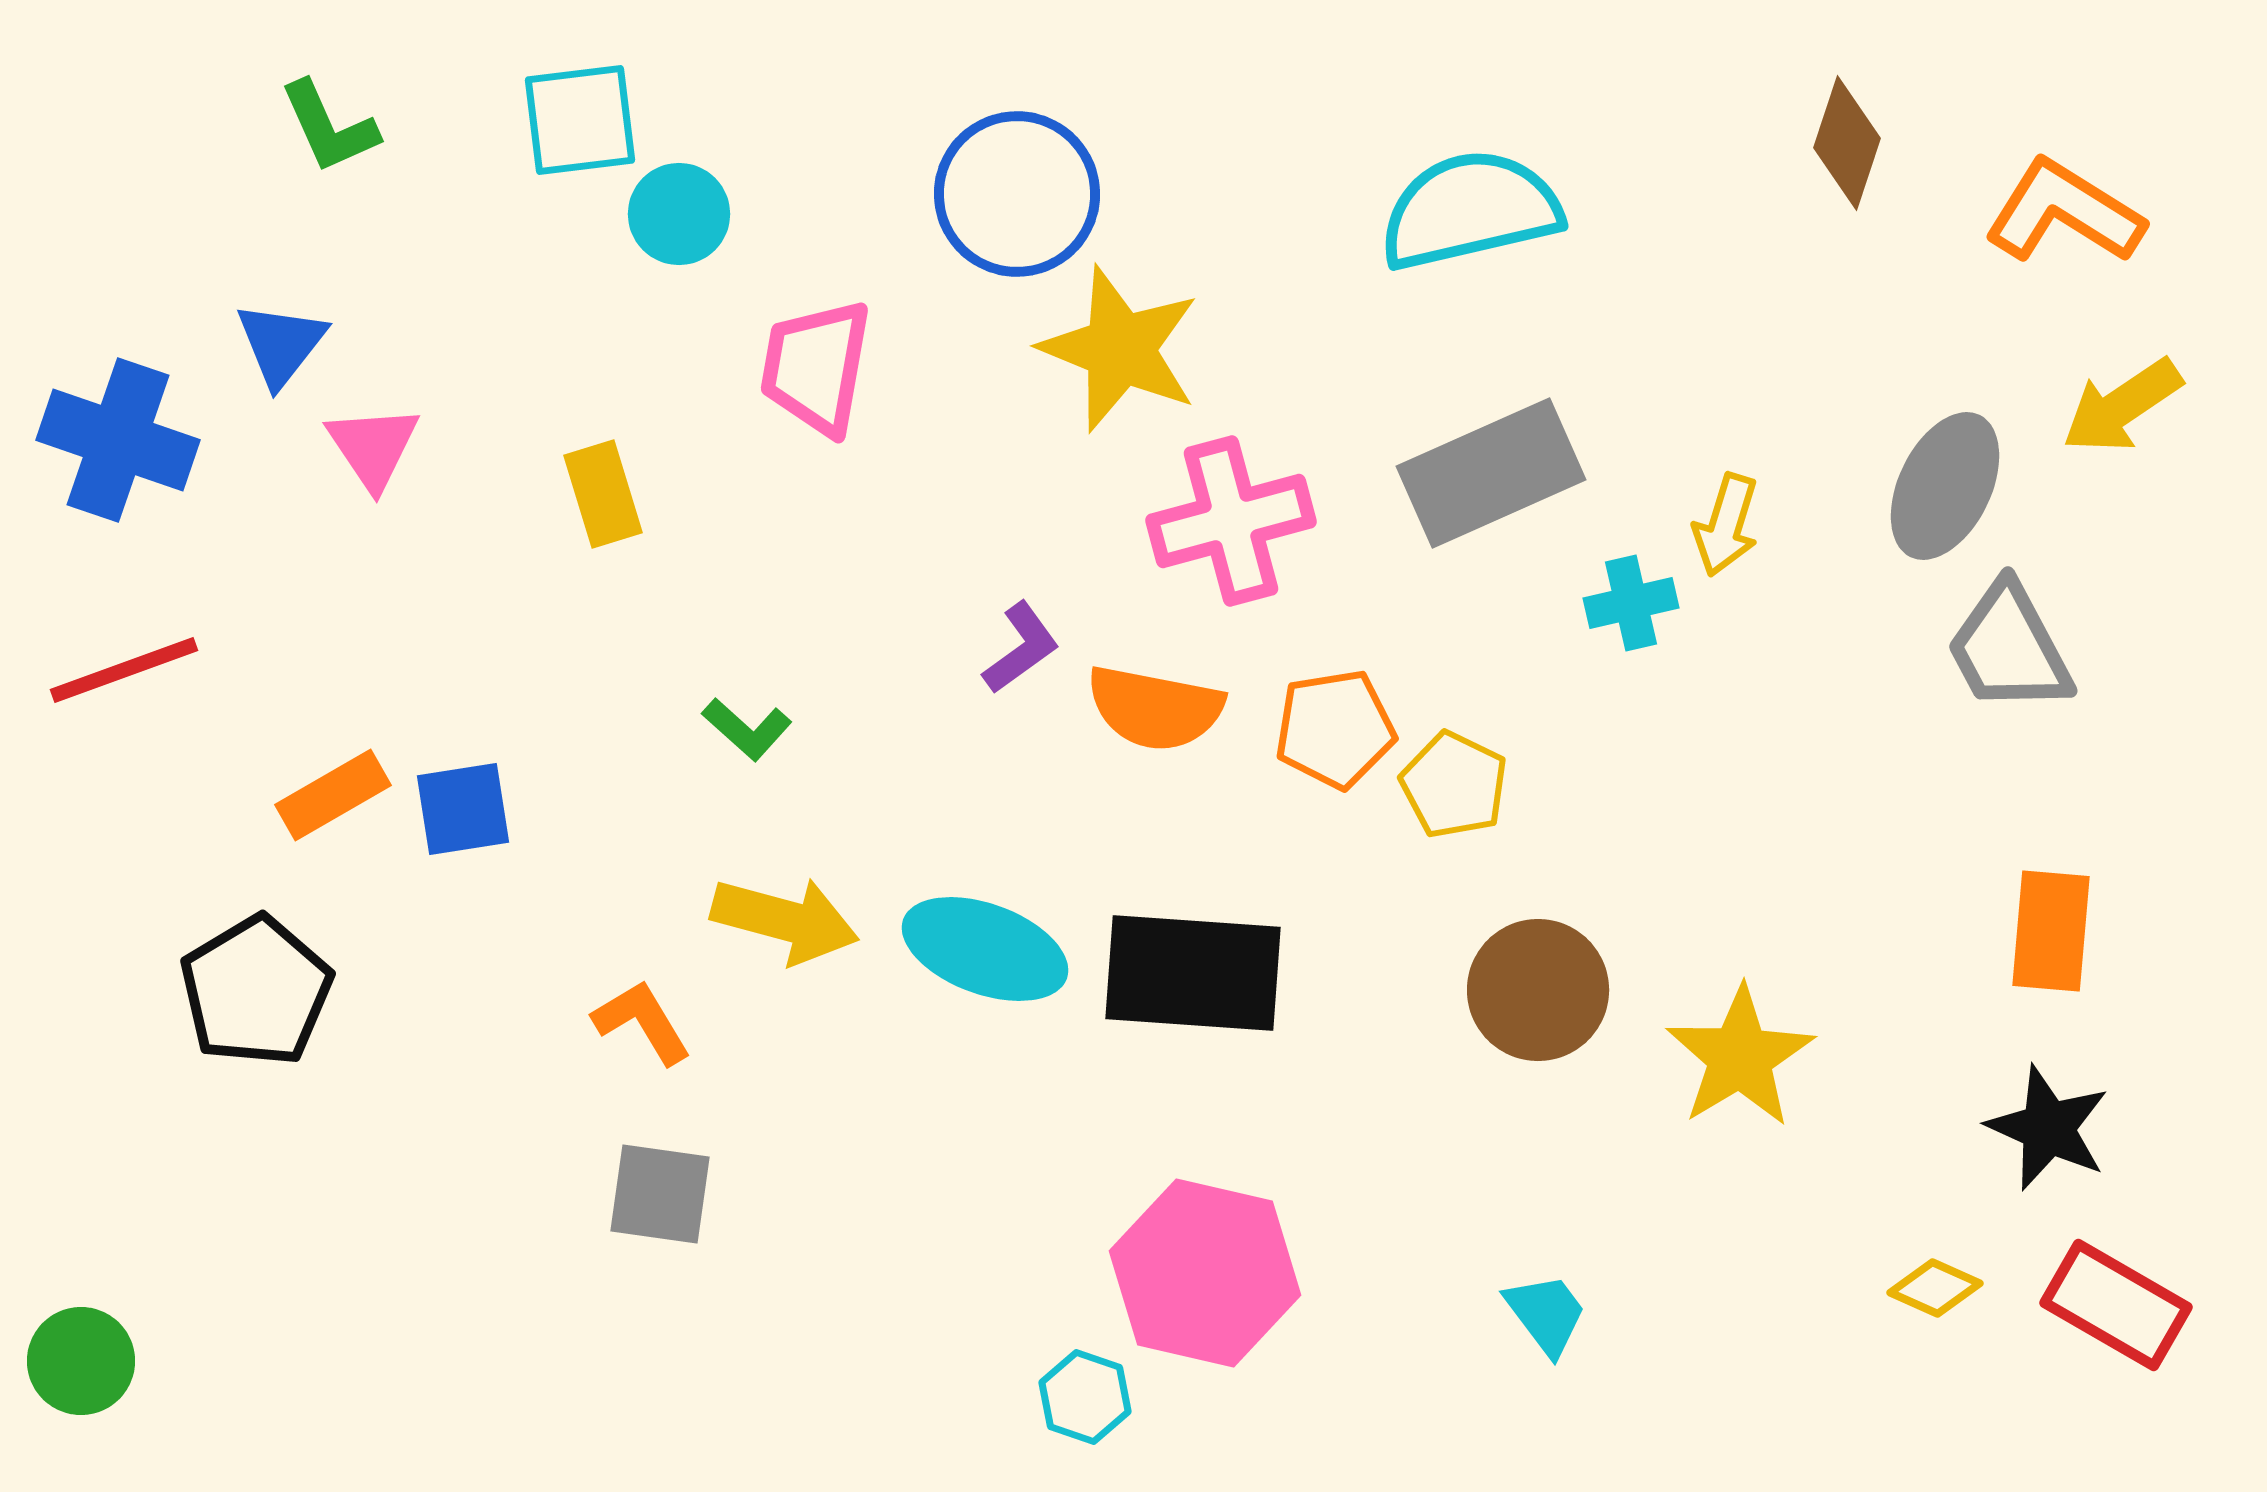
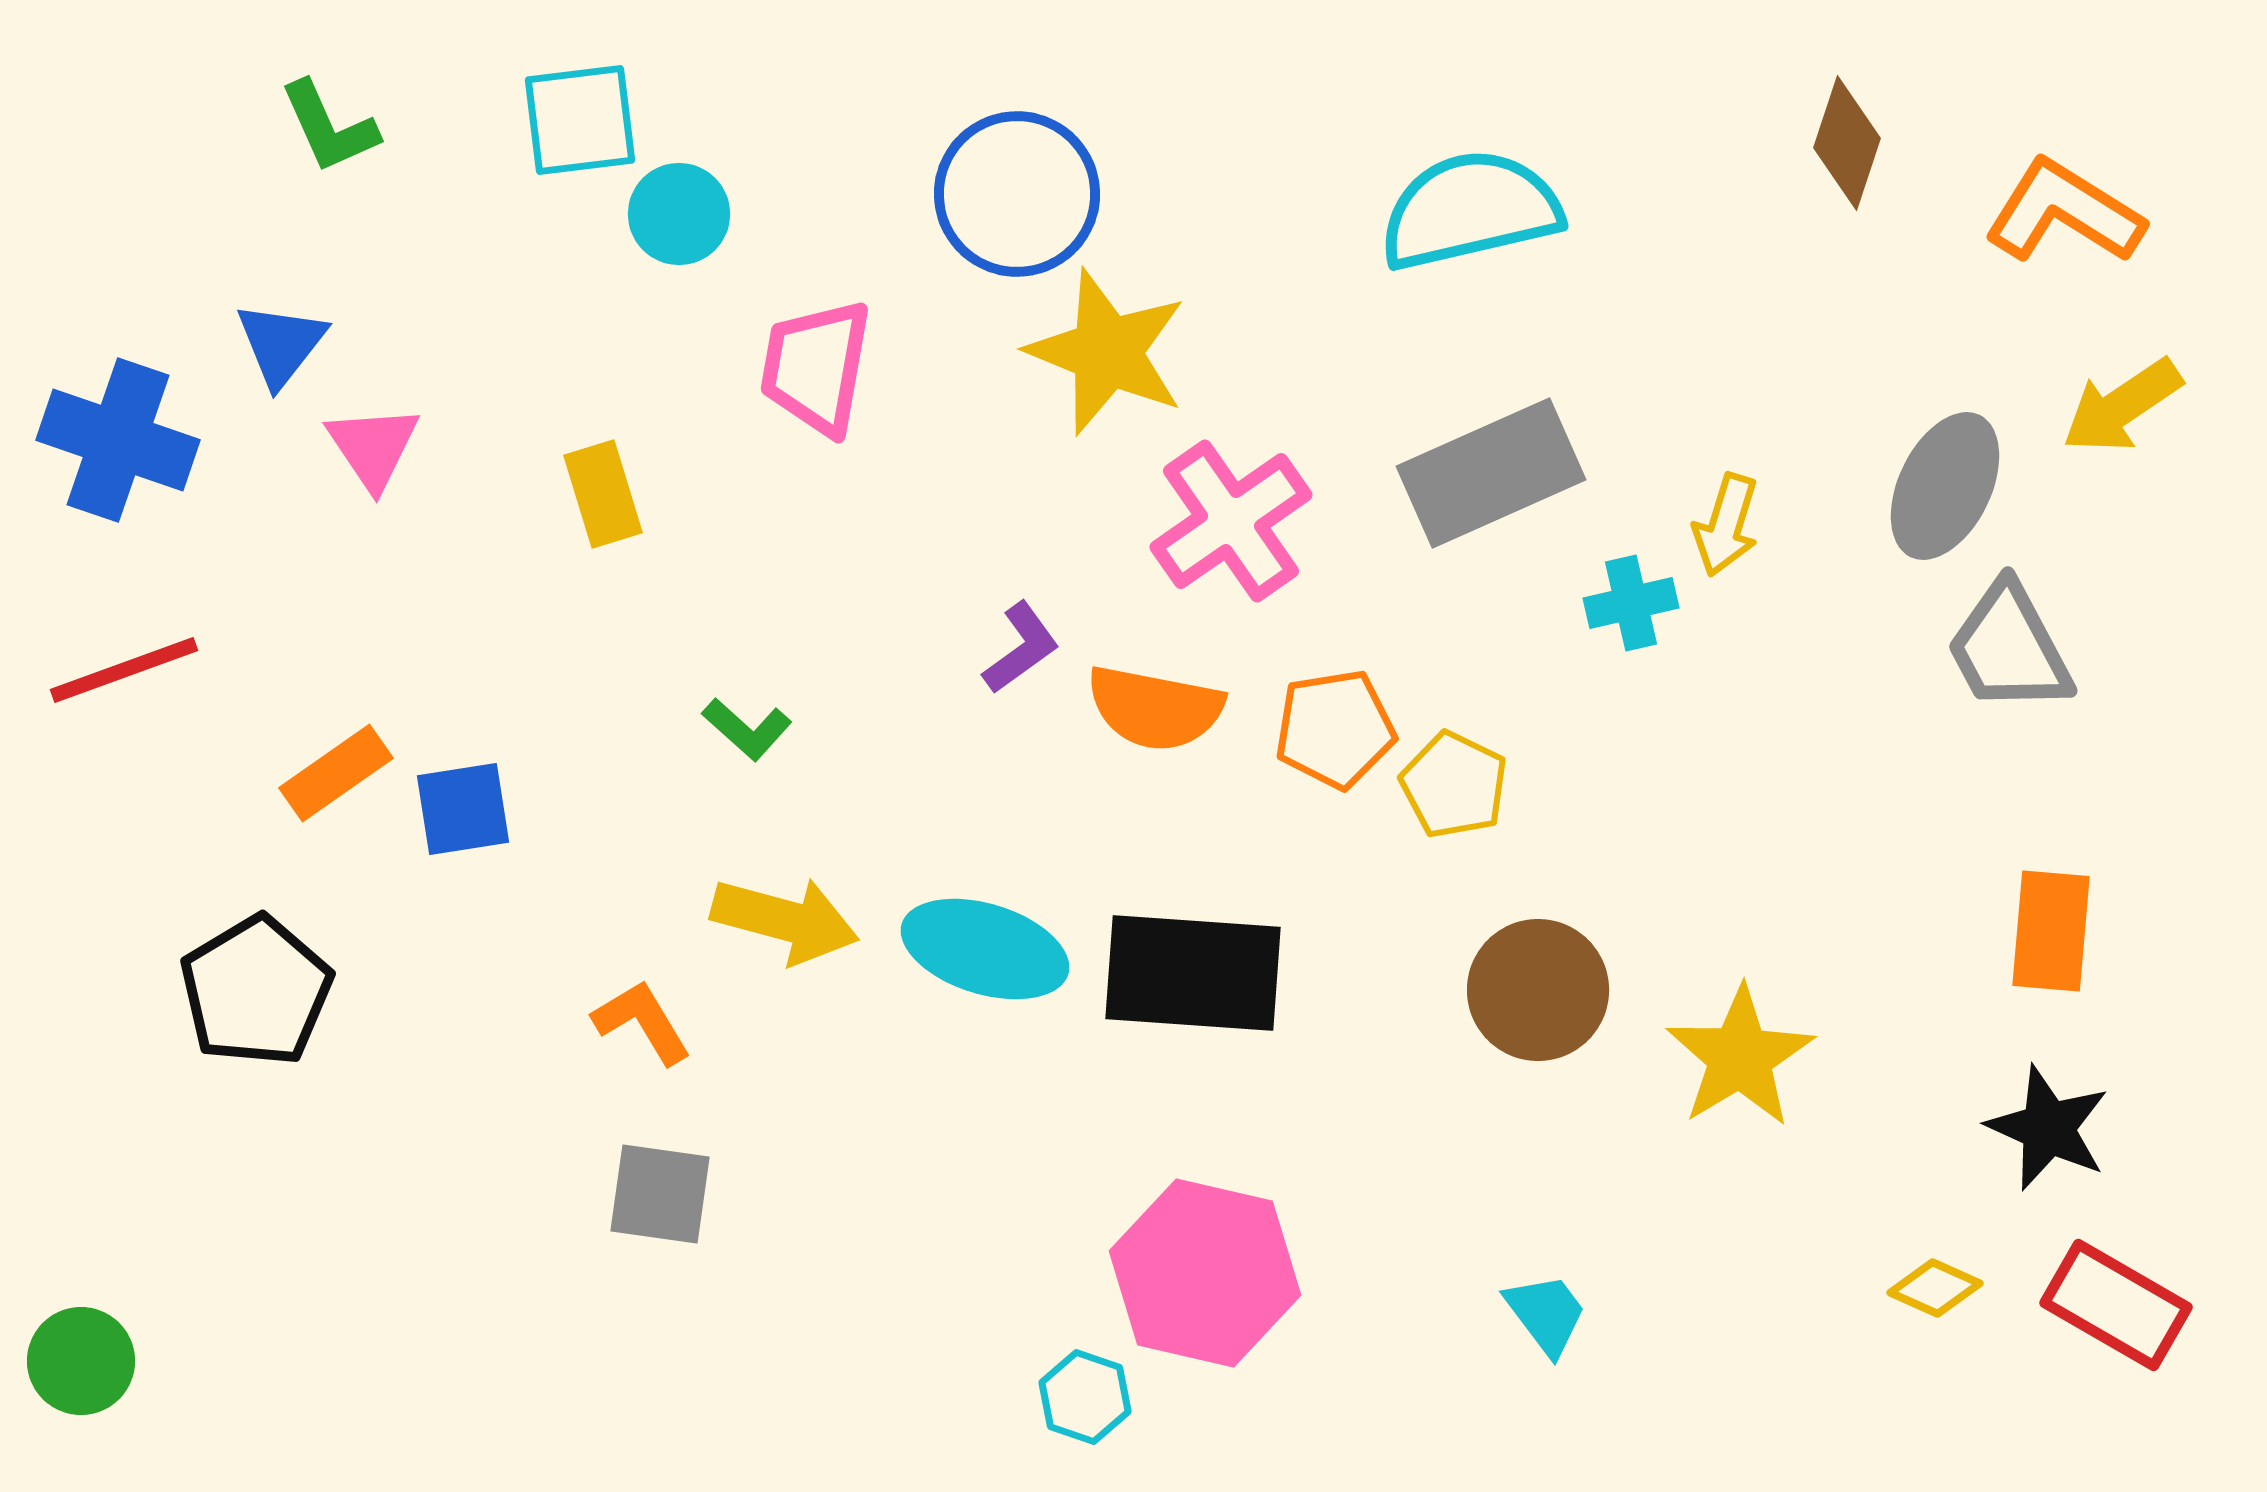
yellow star at (1120, 349): moved 13 px left, 3 px down
pink cross at (1231, 521): rotated 20 degrees counterclockwise
orange rectangle at (333, 795): moved 3 px right, 22 px up; rotated 5 degrees counterclockwise
cyan ellipse at (985, 949): rotated 3 degrees counterclockwise
